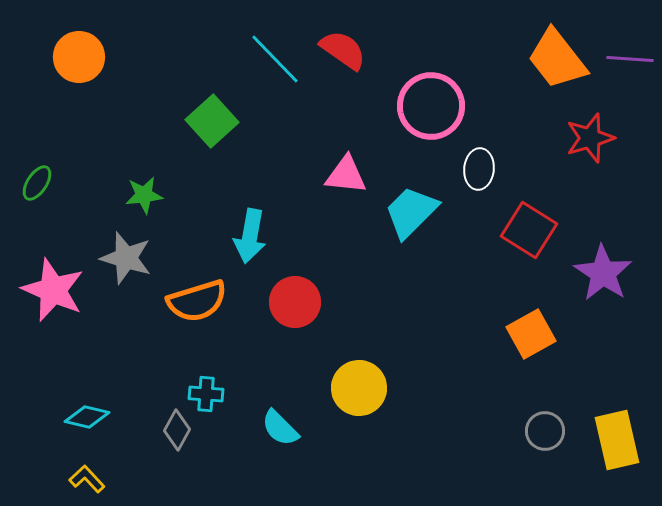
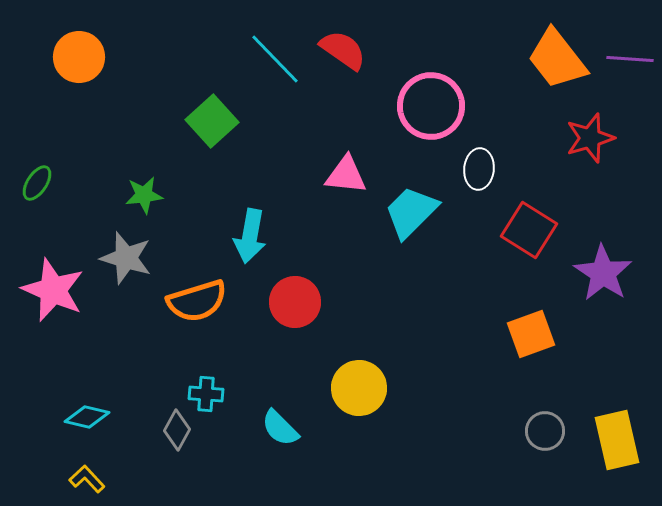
orange square: rotated 9 degrees clockwise
